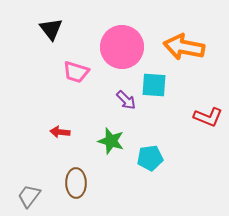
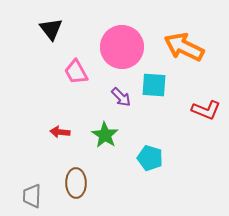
orange arrow: rotated 15 degrees clockwise
pink trapezoid: rotated 44 degrees clockwise
purple arrow: moved 5 px left, 3 px up
red L-shape: moved 2 px left, 7 px up
green star: moved 6 px left, 6 px up; rotated 16 degrees clockwise
cyan pentagon: rotated 25 degrees clockwise
gray trapezoid: moved 3 px right; rotated 35 degrees counterclockwise
